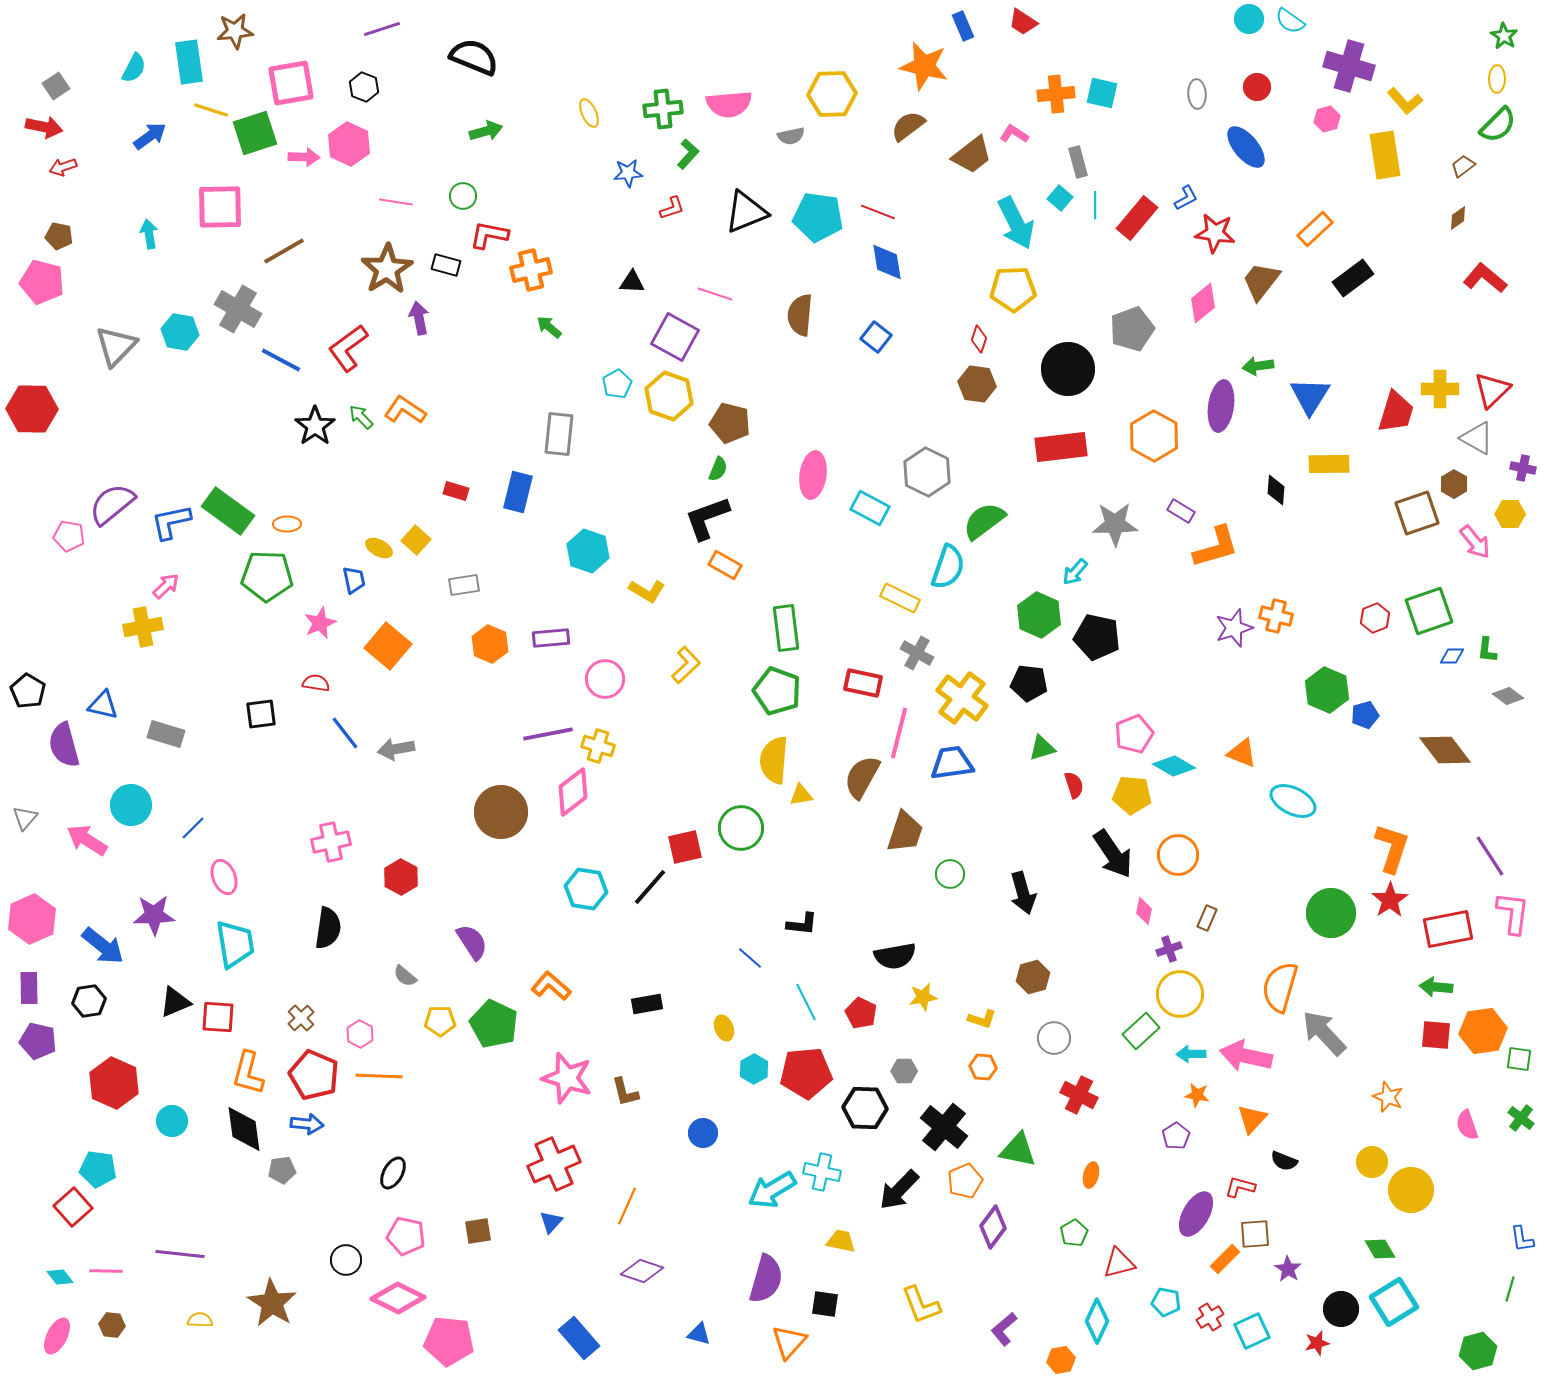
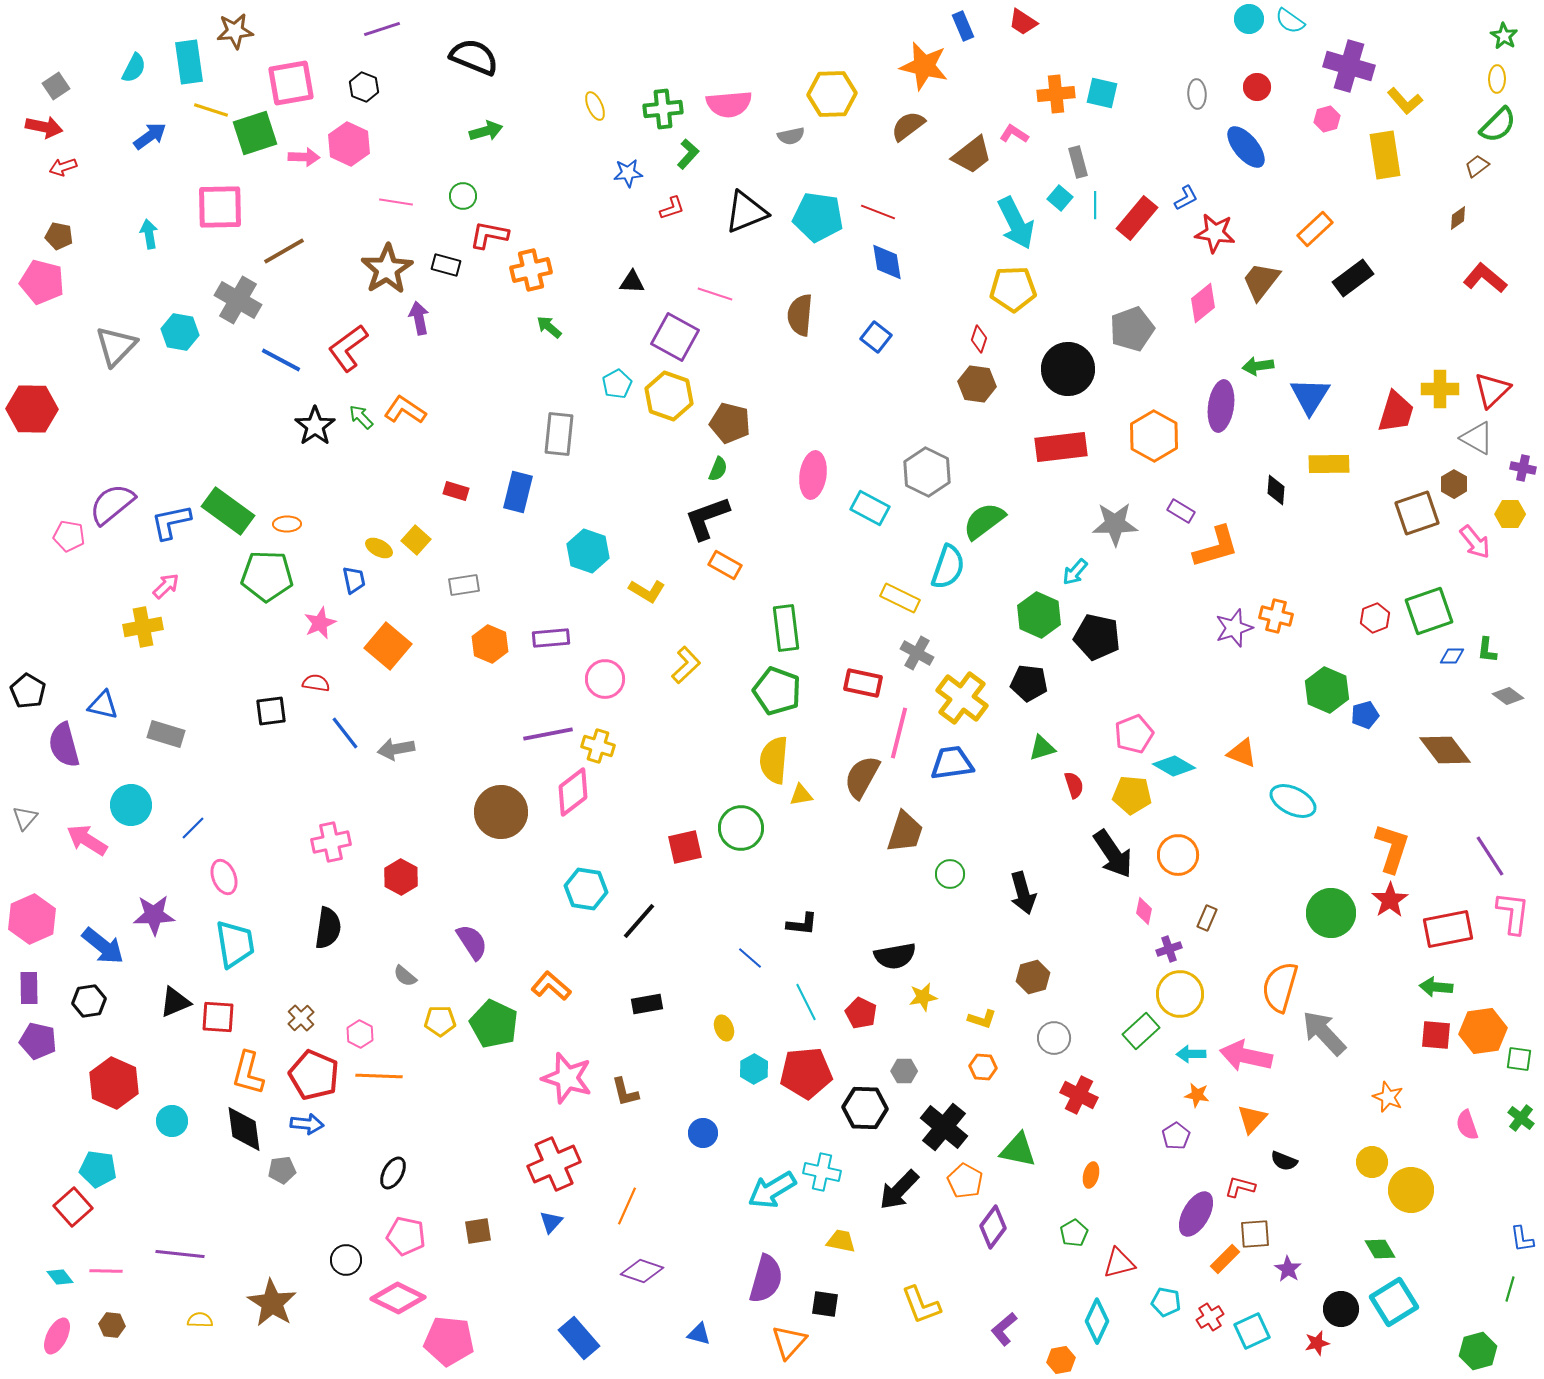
yellow ellipse at (589, 113): moved 6 px right, 7 px up
brown trapezoid at (1463, 166): moved 14 px right
gray cross at (238, 309): moved 9 px up
black square at (261, 714): moved 10 px right, 3 px up
black line at (650, 887): moved 11 px left, 34 px down
orange pentagon at (965, 1181): rotated 20 degrees counterclockwise
